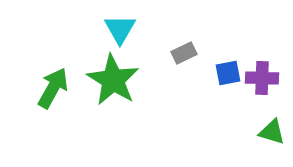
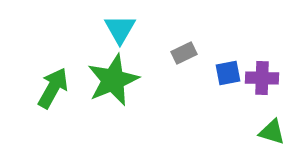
green star: rotated 18 degrees clockwise
